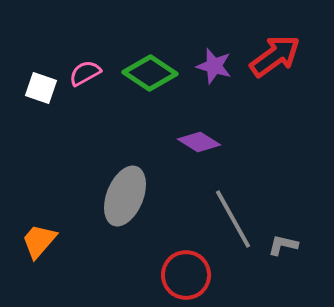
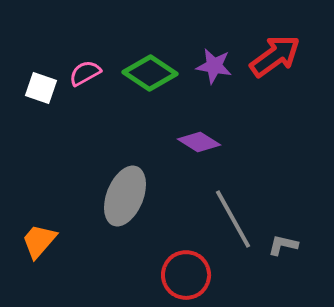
purple star: rotated 6 degrees counterclockwise
